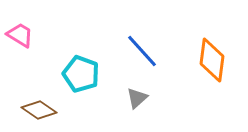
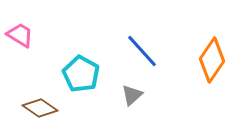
orange diamond: rotated 27 degrees clockwise
cyan pentagon: rotated 9 degrees clockwise
gray triangle: moved 5 px left, 3 px up
brown diamond: moved 1 px right, 2 px up
